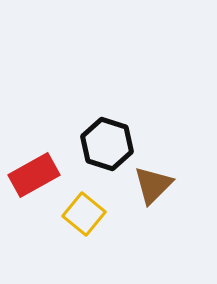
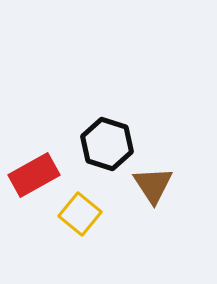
brown triangle: rotated 18 degrees counterclockwise
yellow square: moved 4 px left
